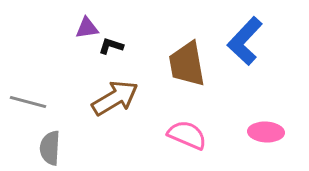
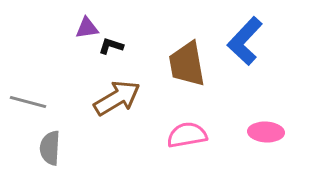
brown arrow: moved 2 px right
pink semicircle: rotated 33 degrees counterclockwise
